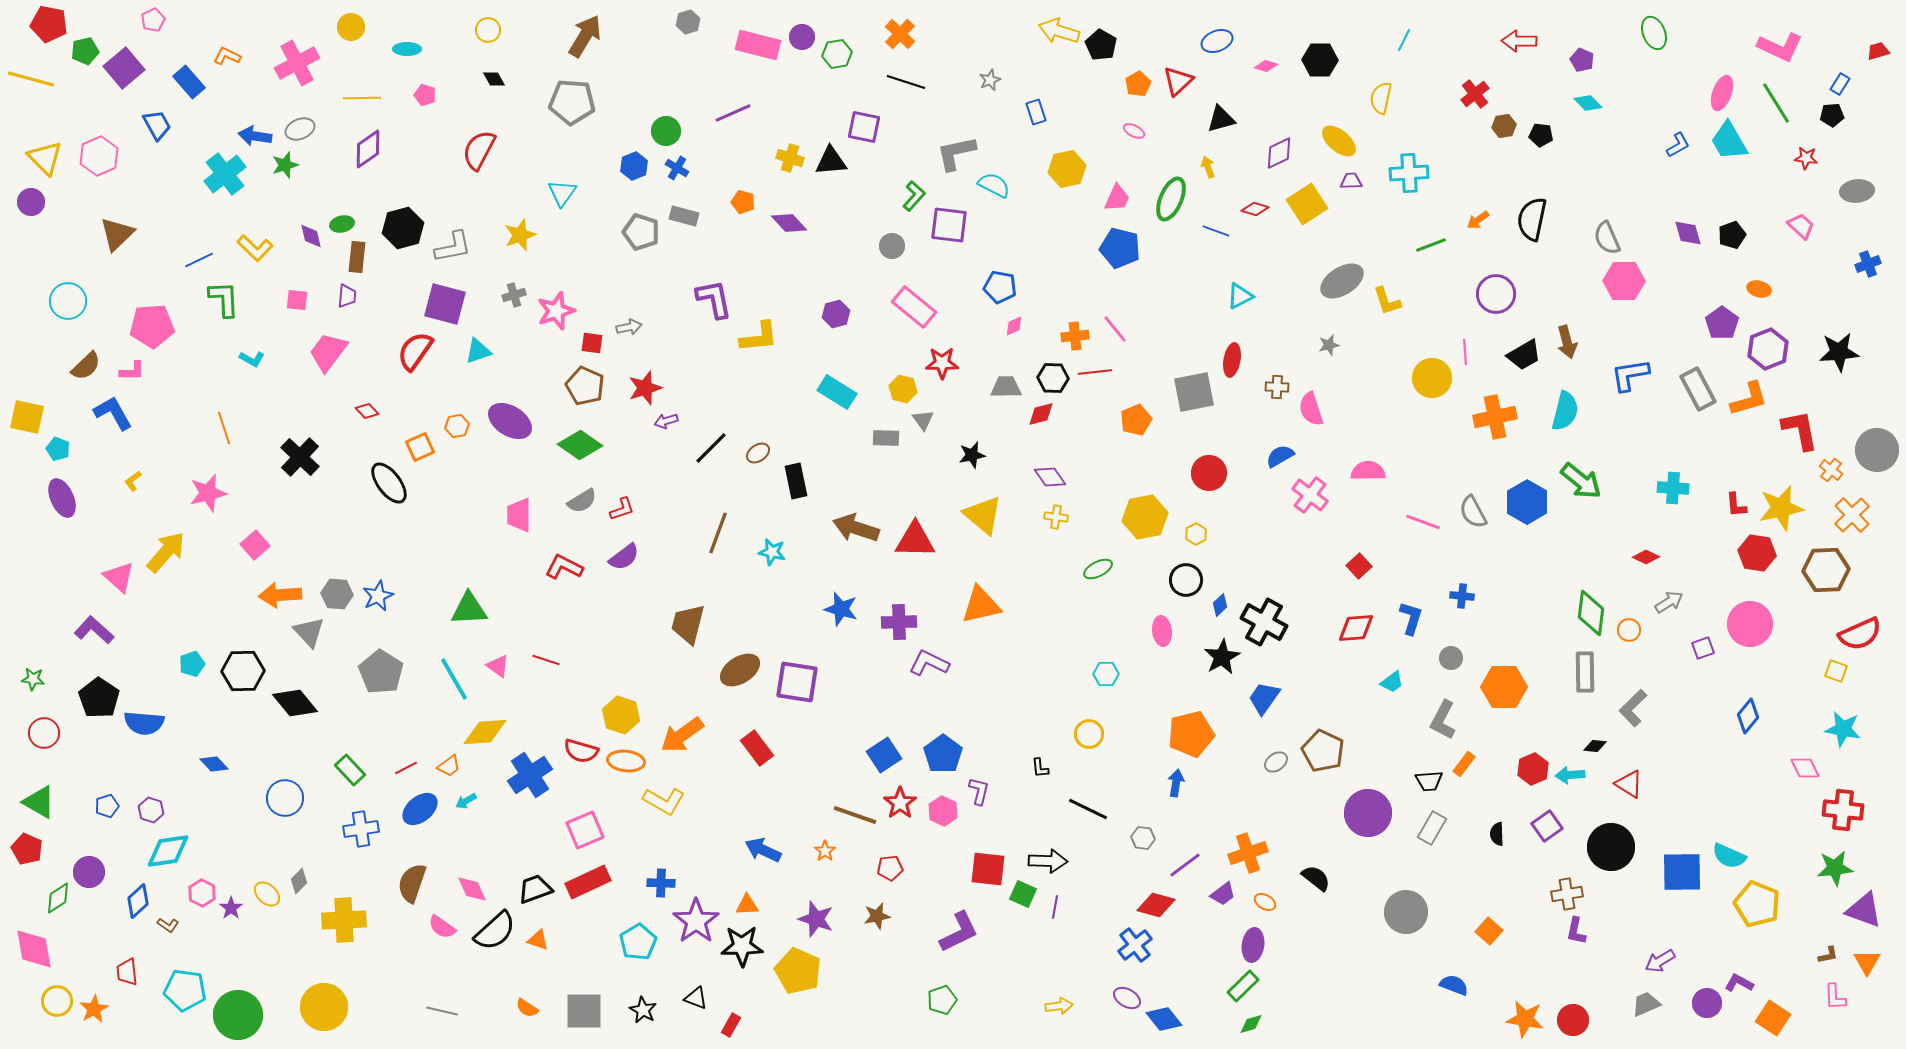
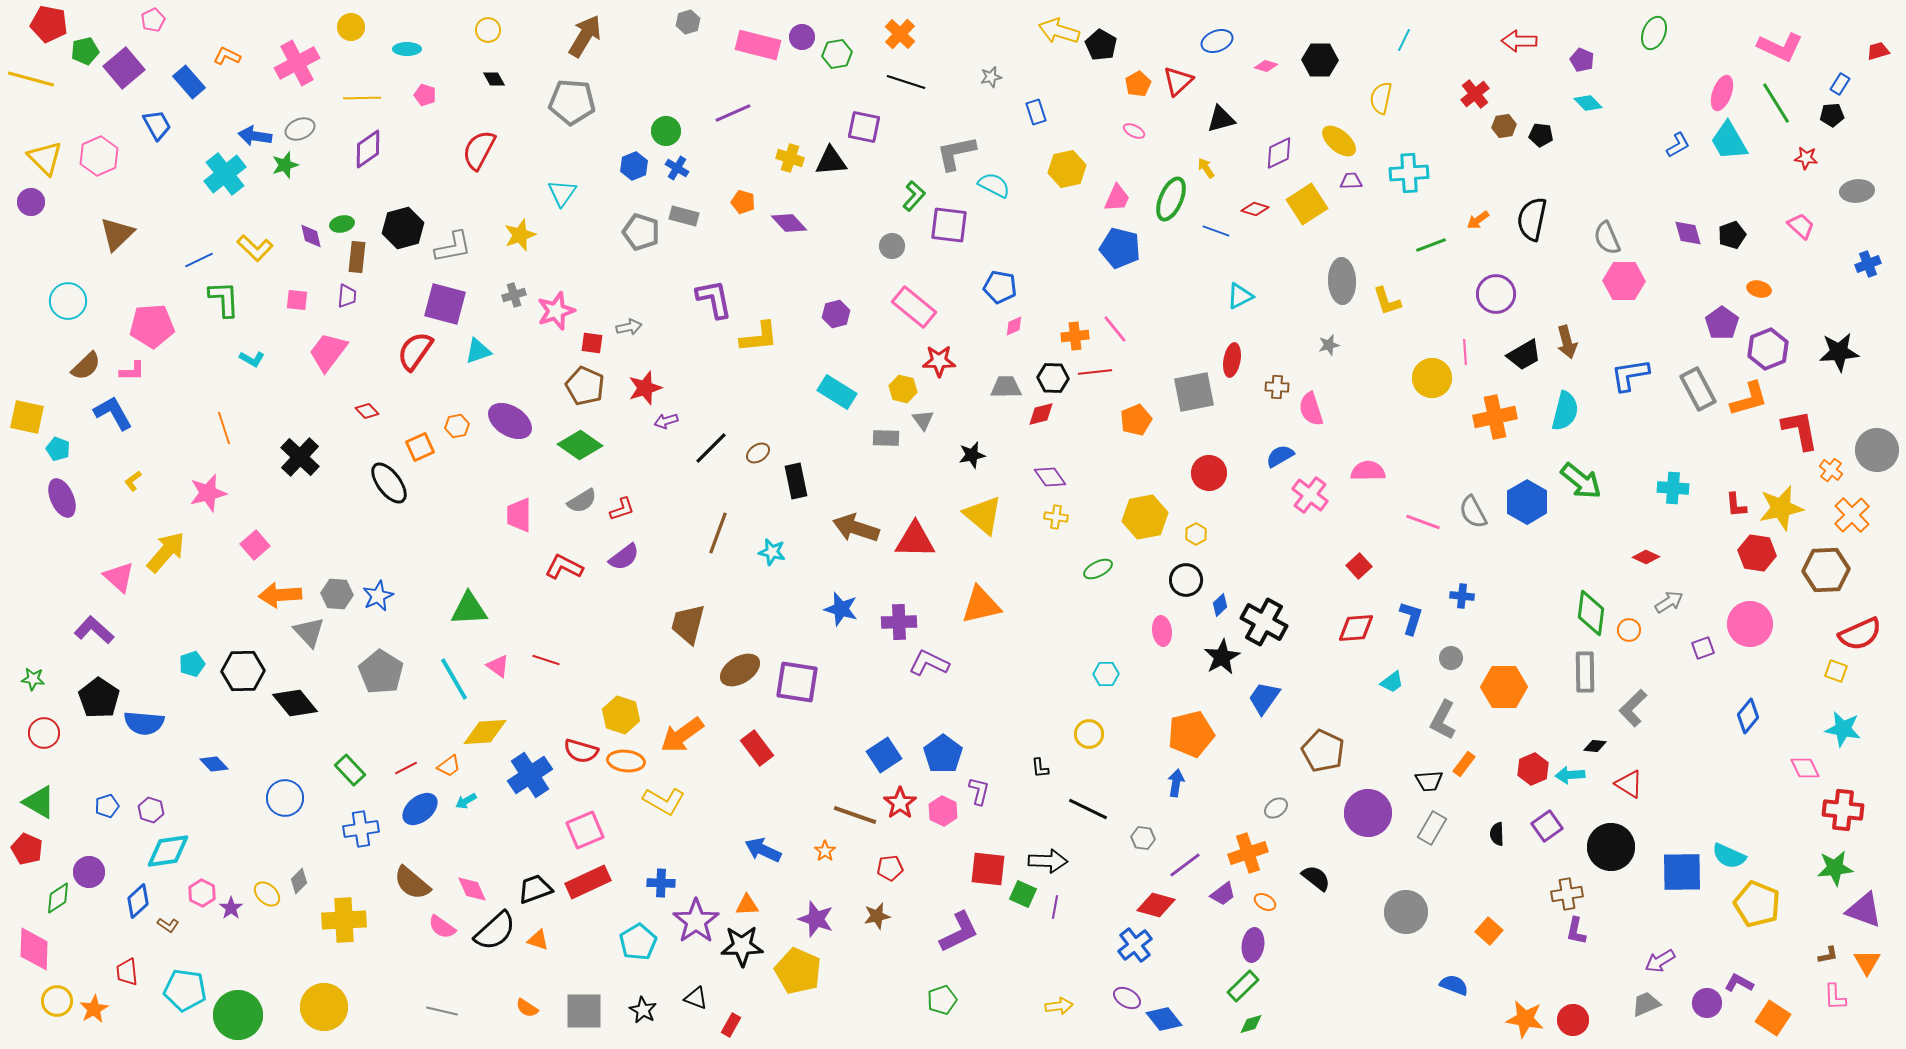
green ellipse at (1654, 33): rotated 44 degrees clockwise
gray star at (990, 80): moved 1 px right, 3 px up; rotated 10 degrees clockwise
yellow arrow at (1208, 167): moved 2 px left, 1 px down; rotated 15 degrees counterclockwise
gray ellipse at (1342, 281): rotated 60 degrees counterclockwise
red star at (942, 363): moved 3 px left, 2 px up
gray ellipse at (1276, 762): moved 46 px down
brown semicircle at (412, 883): rotated 69 degrees counterclockwise
pink diamond at (34, 949): rotated 12 degrees clockwise
